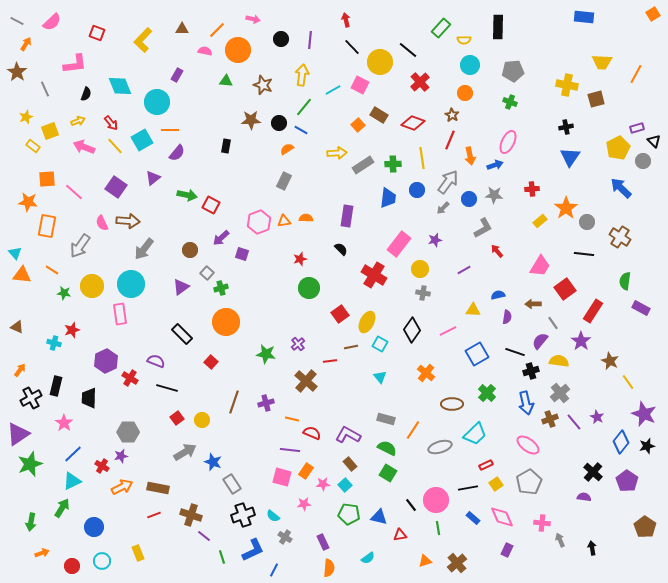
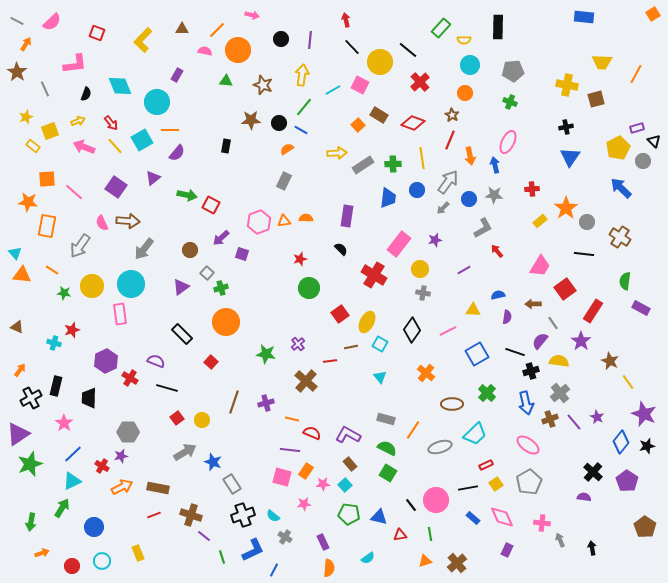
pink arrow at (253, 19): moved 1 px left, 4 px up
blue arrow at (495, 165): rotated 84 degrees counterclockwise
green line at (438, 528): moved 8 px left, 6 px down
